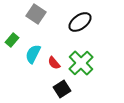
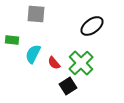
gray square: rotated 30 degrees counterclockwise
black ellipse: moved 12 px right, 4 px down
green rectangle: rotated 56 degrees clockwise
black square: moved 6 px right, 3 px up
